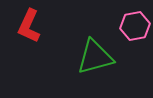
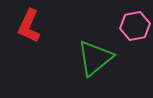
green triangle: moved 1 px down; rotated 24 degrees counterclockwise
